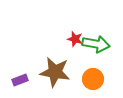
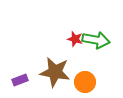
green arrow: moved 4 px up
orange circle: moved 8 px left, 3 px down
